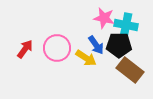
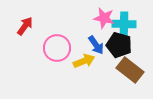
cyan cross: moved 2 px left, 1 px up; rotated 10 degrees counterclockwise
black pentagon: rotated 15 degrees clockwise
red arrow: moved 23 px up
yellow arrow: moved 2 px left, 3 px down; rotated 55 degrees counterclockwise
